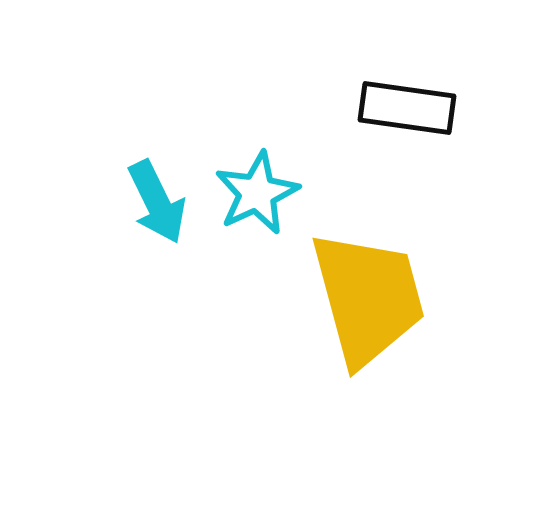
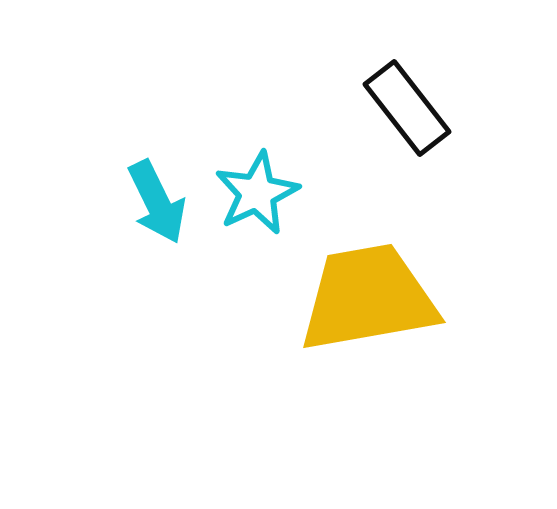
black rectangle: rotated 44 degrees clockwise
yellow trapezoid: rotated 85 degrees counterclockwise
